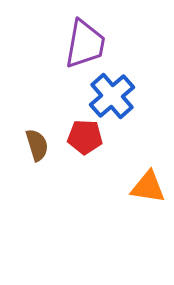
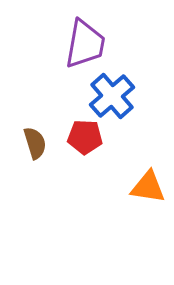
brown semicircle: moved 2 px left, 2 px up
